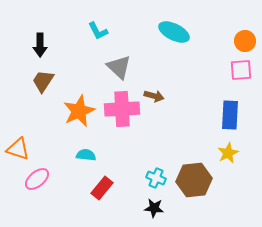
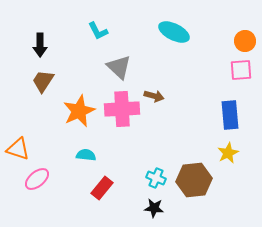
blue rectangle: rotated 8 degrees counterclockwise
